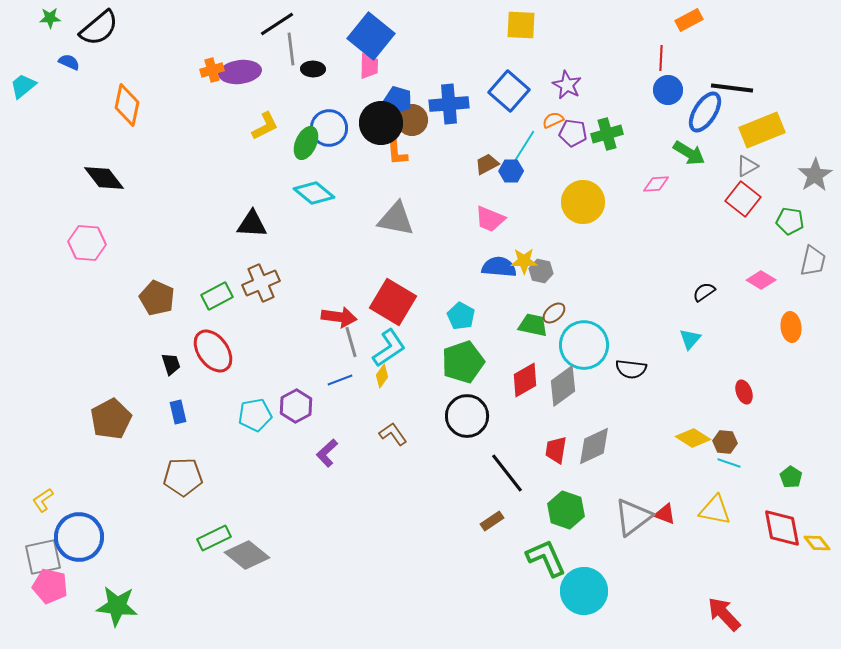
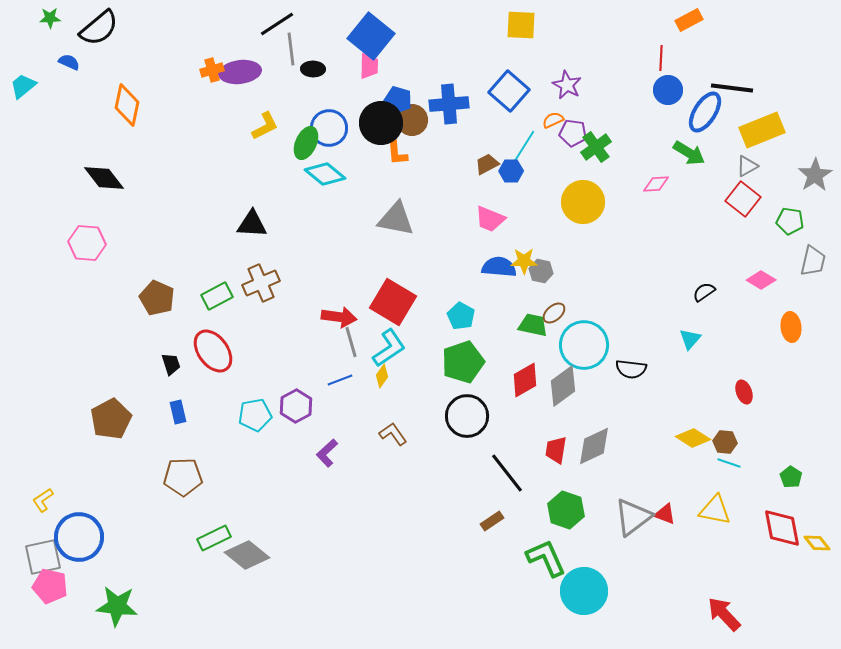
green cross at (607, 134): moved 11 px left, 13 px down; rotated 20 degrees counterclockwise
cyan diamond at (314, 193): moved 11 px right, 19 px up
